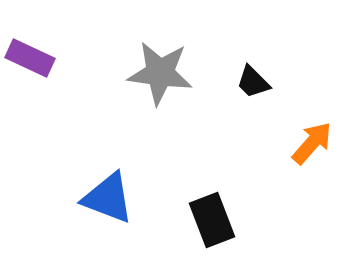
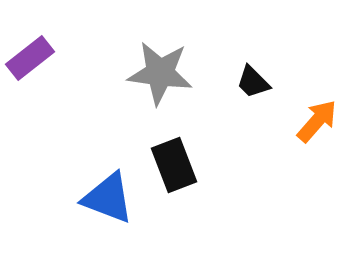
purple rectangle: rotated 63 degrees counterclockwise
orange arrow: moved 5 px right, 22 px up
black rectangle: moved 38 px left, 55 px up
